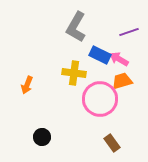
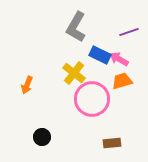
yellow cross: rotated 30 degrees clockwise
pink circle: moved 8 px left
brown rectangle: rotated 60 degrees counterclockwise
